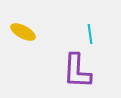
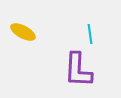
purple L-shape: moved 1 px right, 1 px up
